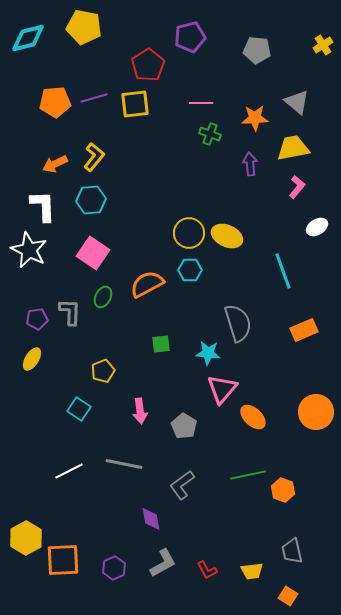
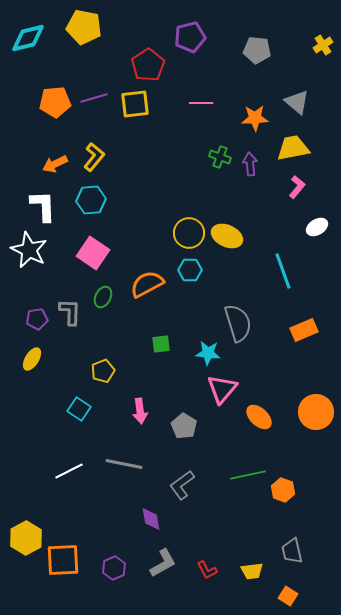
green cross at (210, 134): moved 10 px right, 23 px down
orange ellipse at (253, 417): moved 6 px right
